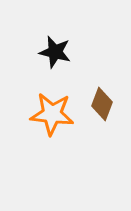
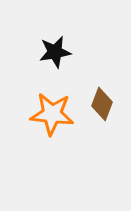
black star: rotated 24 degrees counterclockwise
